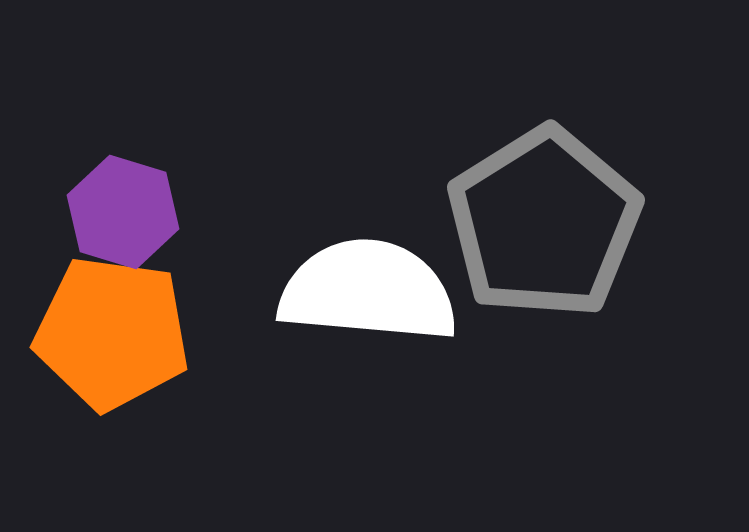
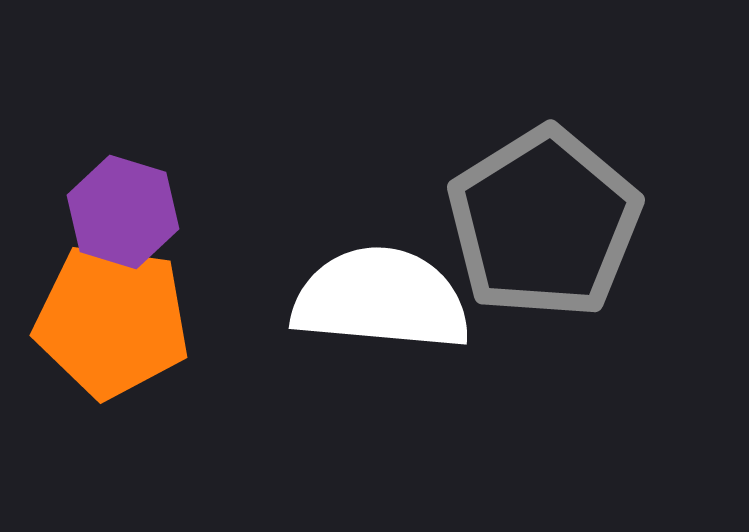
white semicircle: moved 13 px right, 8 px down
orange pentagon: moved 12 px up
